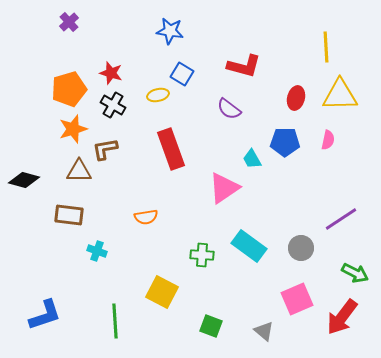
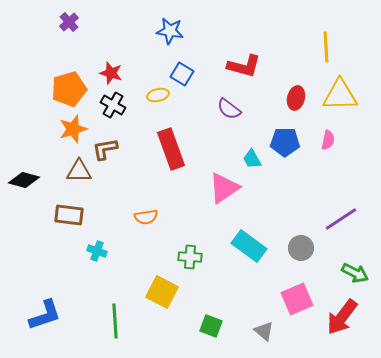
green cross: moved 12 px left, 2 px down
